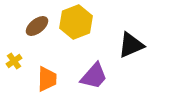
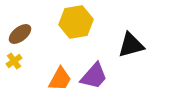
yellow hexagon: rotated 12 degrees clockwise
brown ellipse: moved 17 px left, 8 px down
black triangle: rotated 8 degrees clockwise
orange trapezoid: moved 13 px right; rotated 28 degrees clockwise
